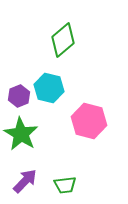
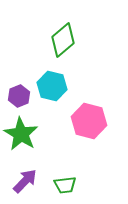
cyan hexagon: moved 3 px right, 2 px up
